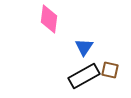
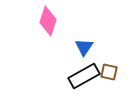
pink diamond: moved 1 px left, 2 px down; rotated 12 degrees clockwise
brown square: moved 1 px left, 2 px down
